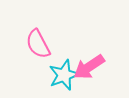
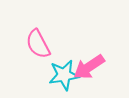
cyan star: rotated 12 degrees clockwise
